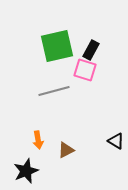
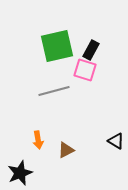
black star: moved 6 px left, 2 px down
